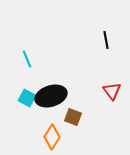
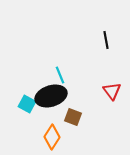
cyan line: moved 33 px right, 16 px down
cyan square: moved 6 px down
